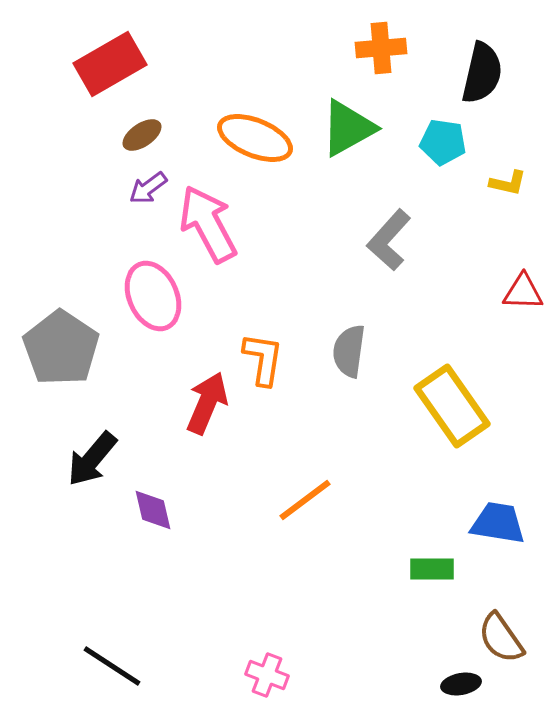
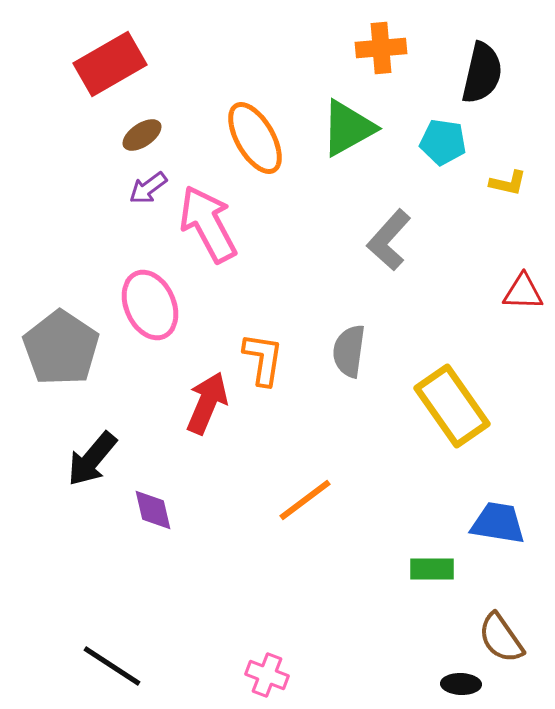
orange ellipse: rotated 38 degrees clockwise
pink ellipse: moved 3 px left, 9 px down
black ellipse: rotated 12 degrees clockwise
